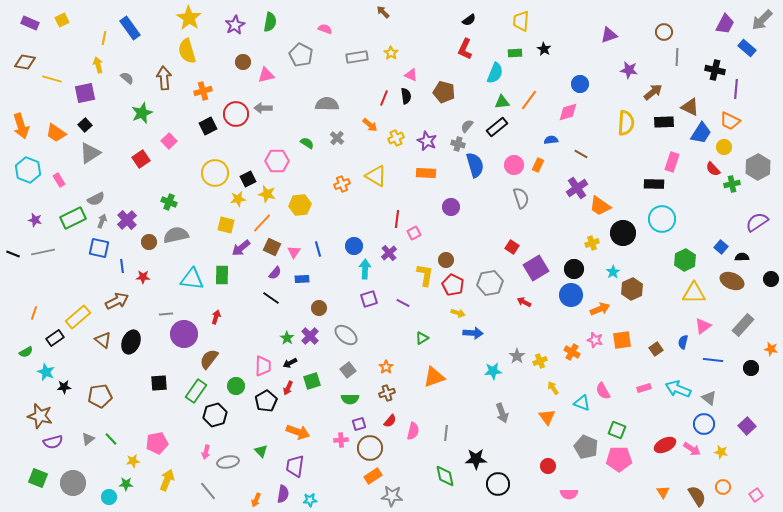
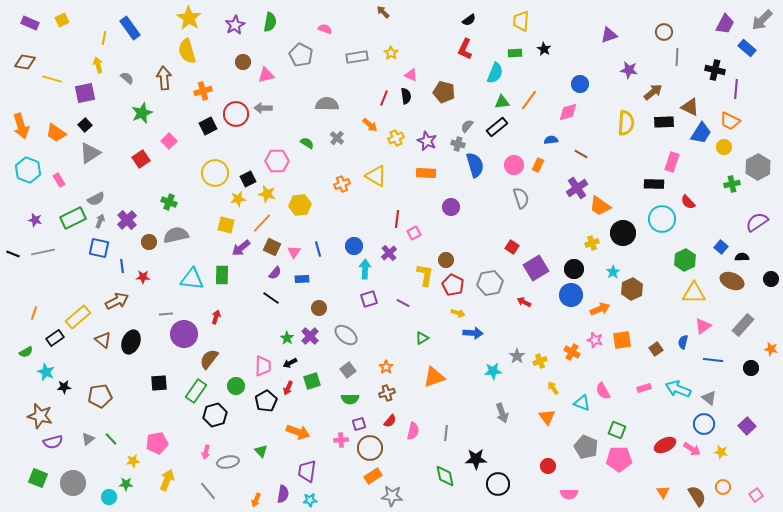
red semicircle at (713, 169): moved 25 px left, 33 px down
gray arrow at (102, 221): moved 2 px left
purple trapezoid at (295, 466): moved 12 px right, 5 px down
